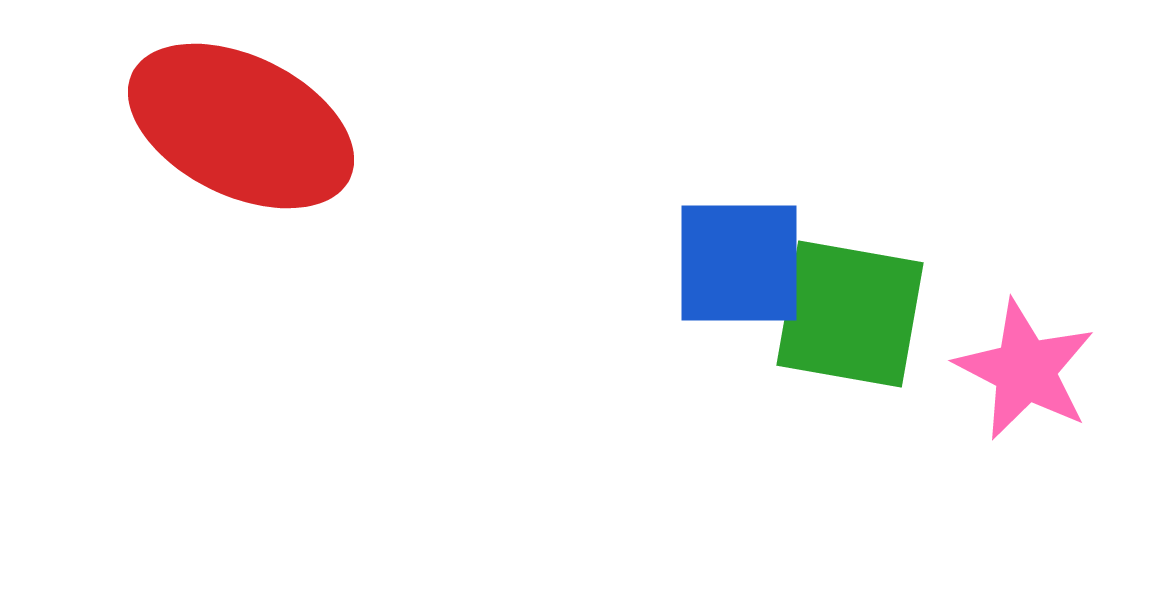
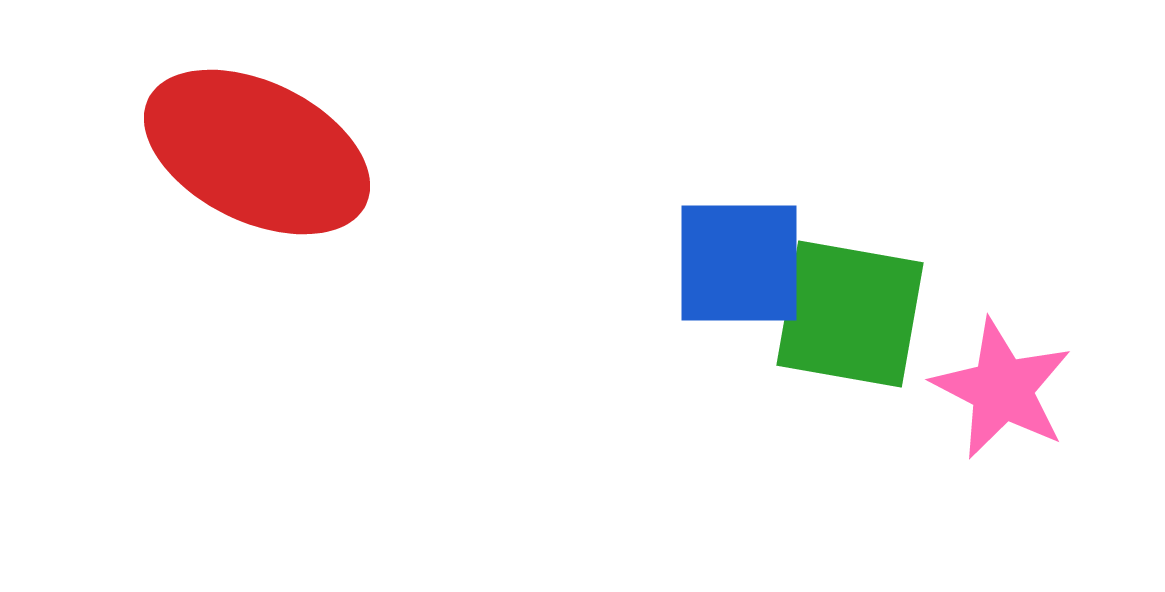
red ellipse: moved 16 px right, 26 px down
pink star: moved 23 px left, 19 px down
